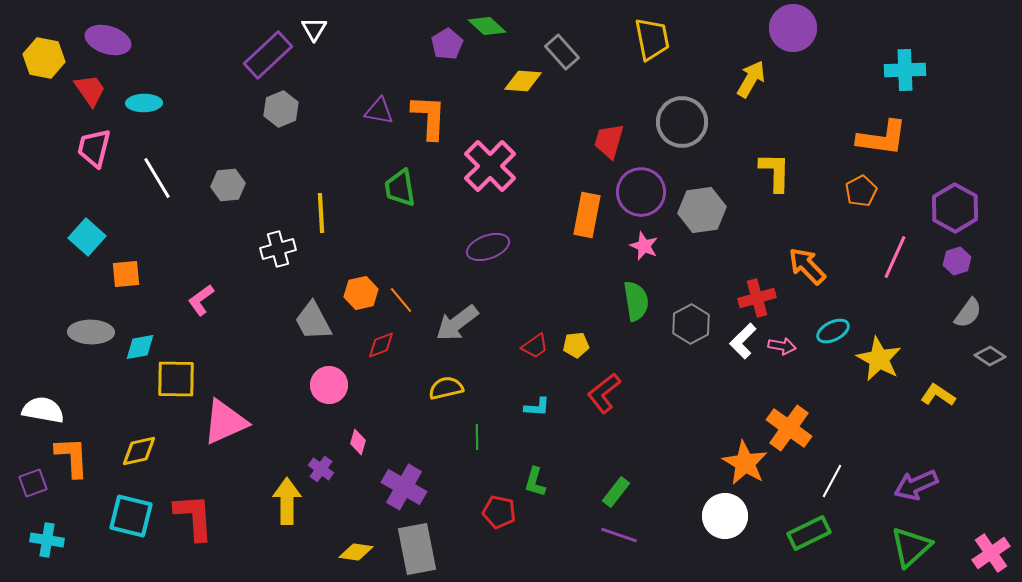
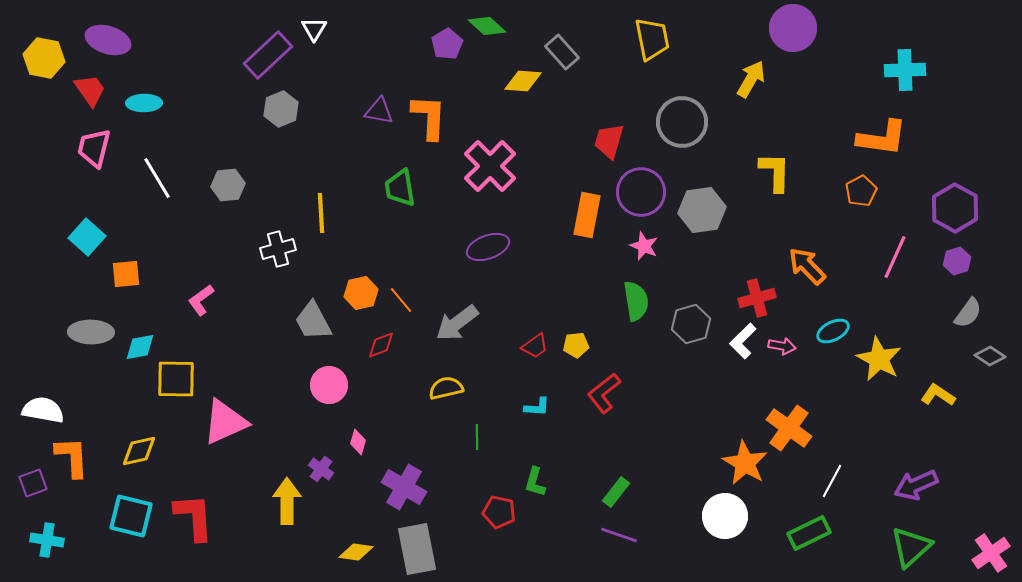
gray hexagon at (691, 324): rotated 12 degrees clockwise
